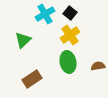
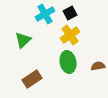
black square: rotated 24 degrees clockwise
